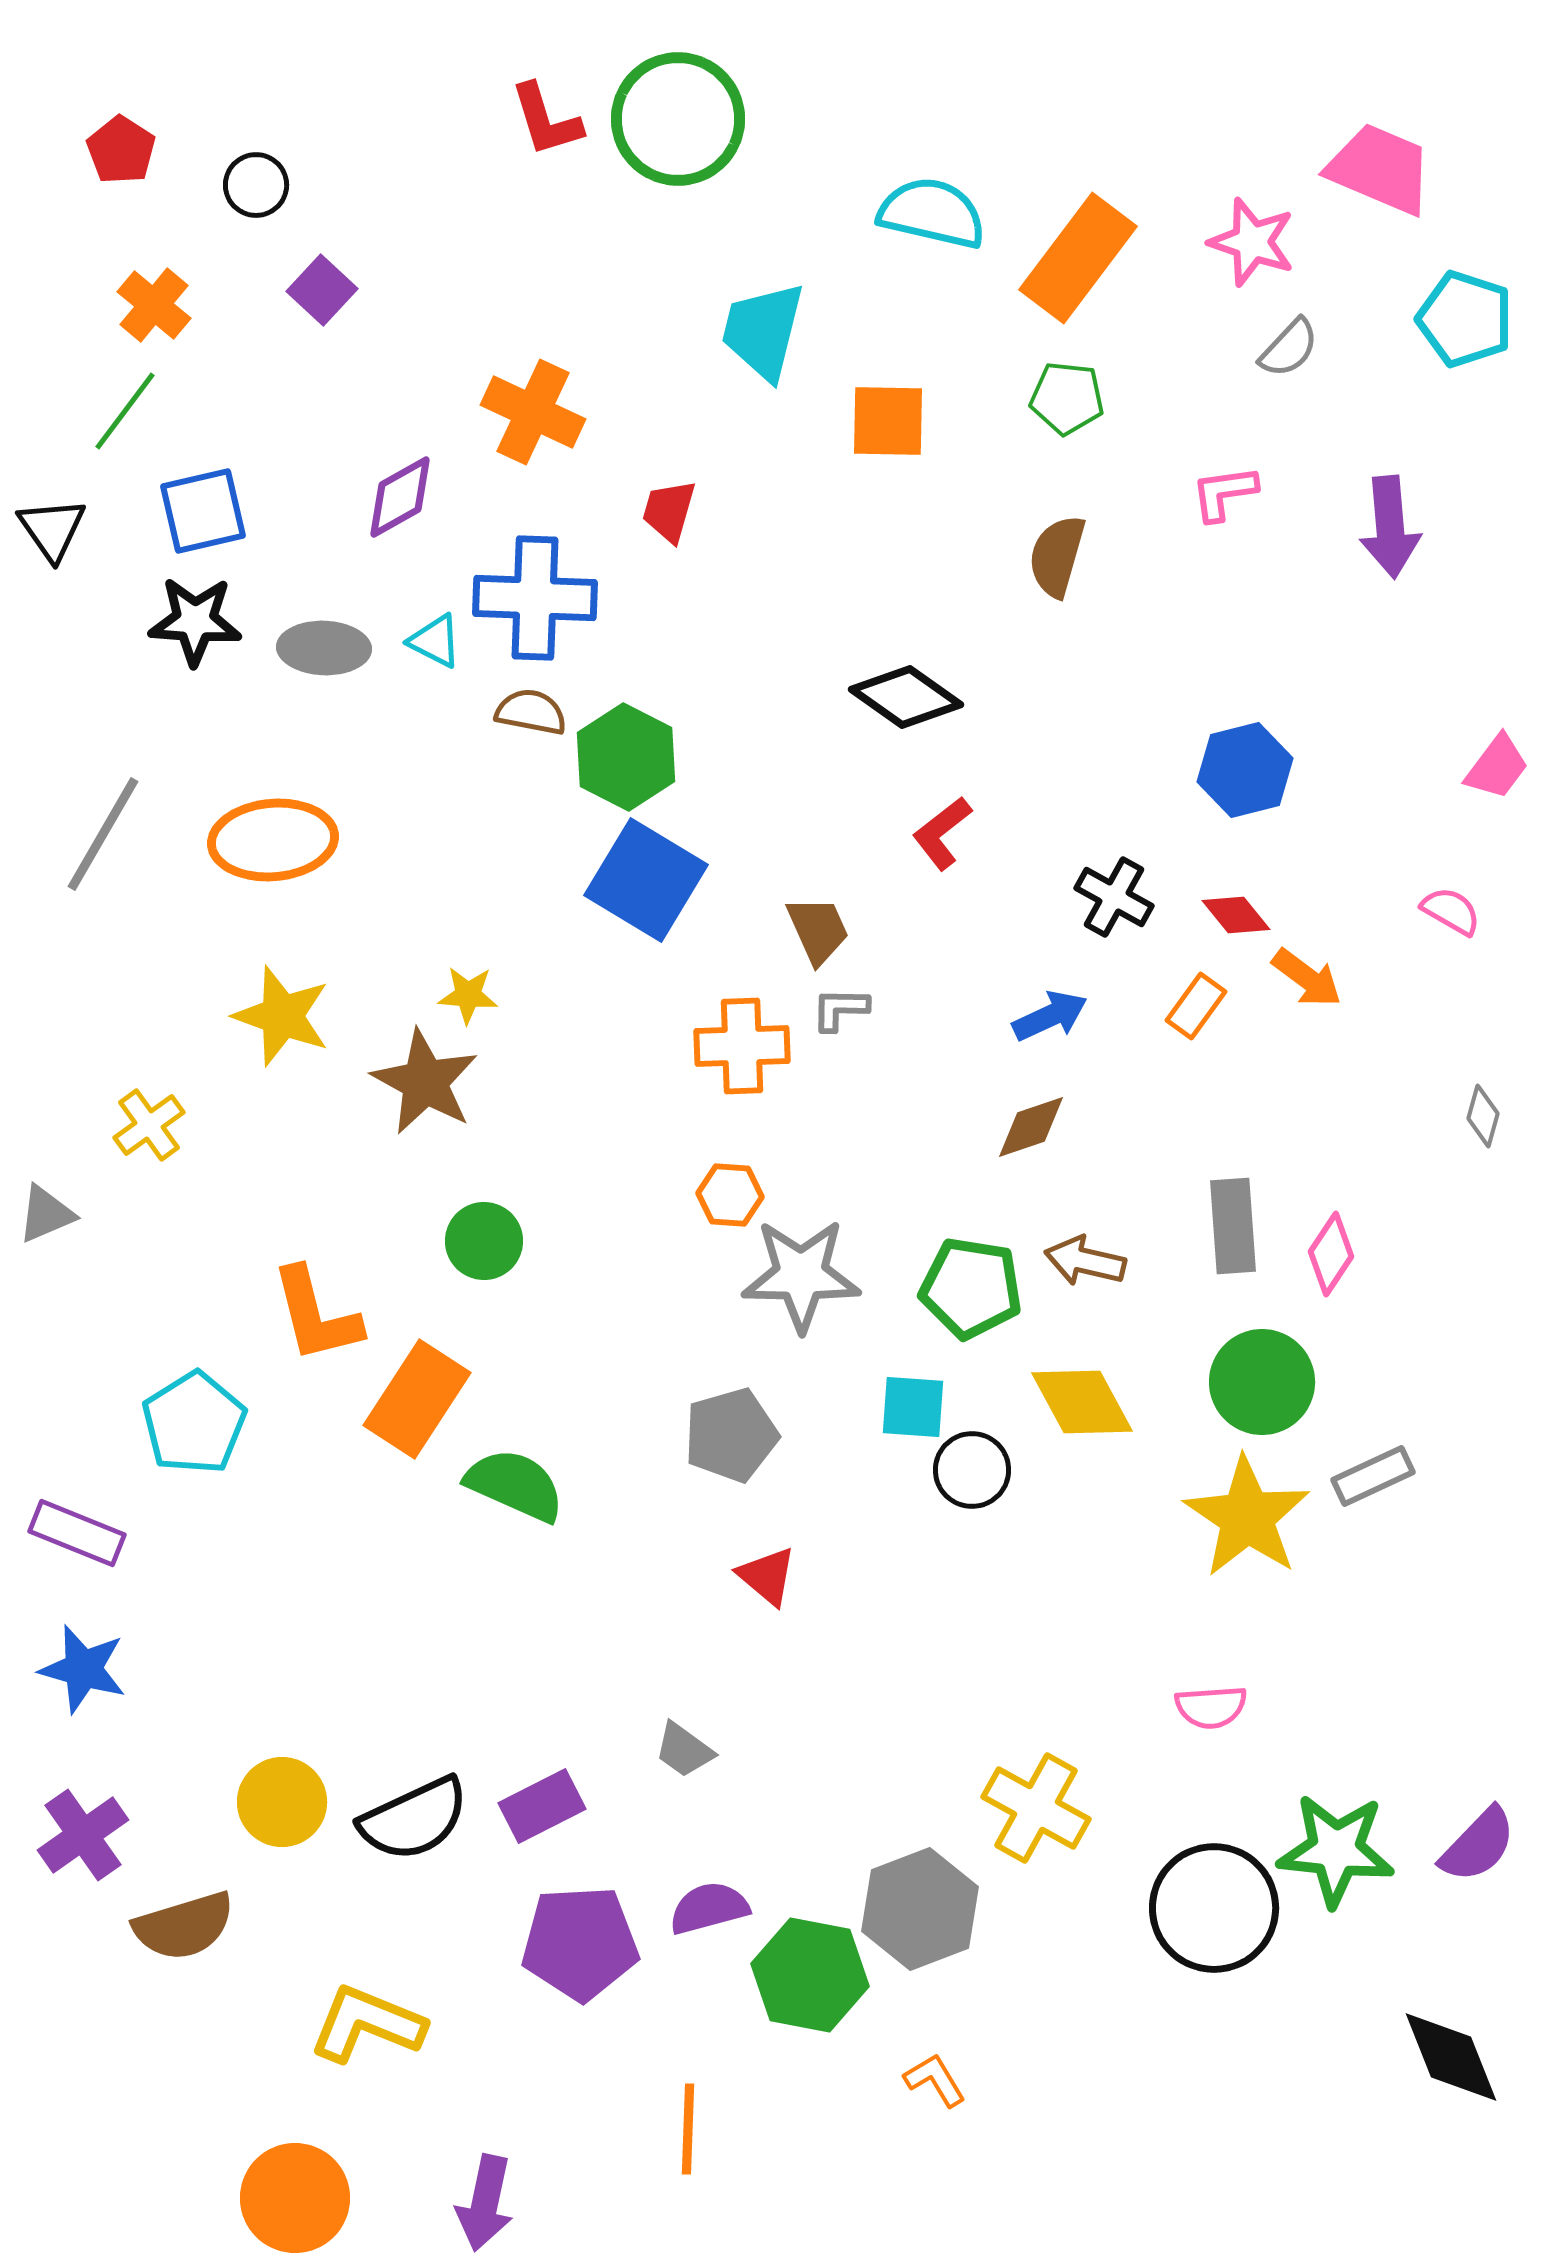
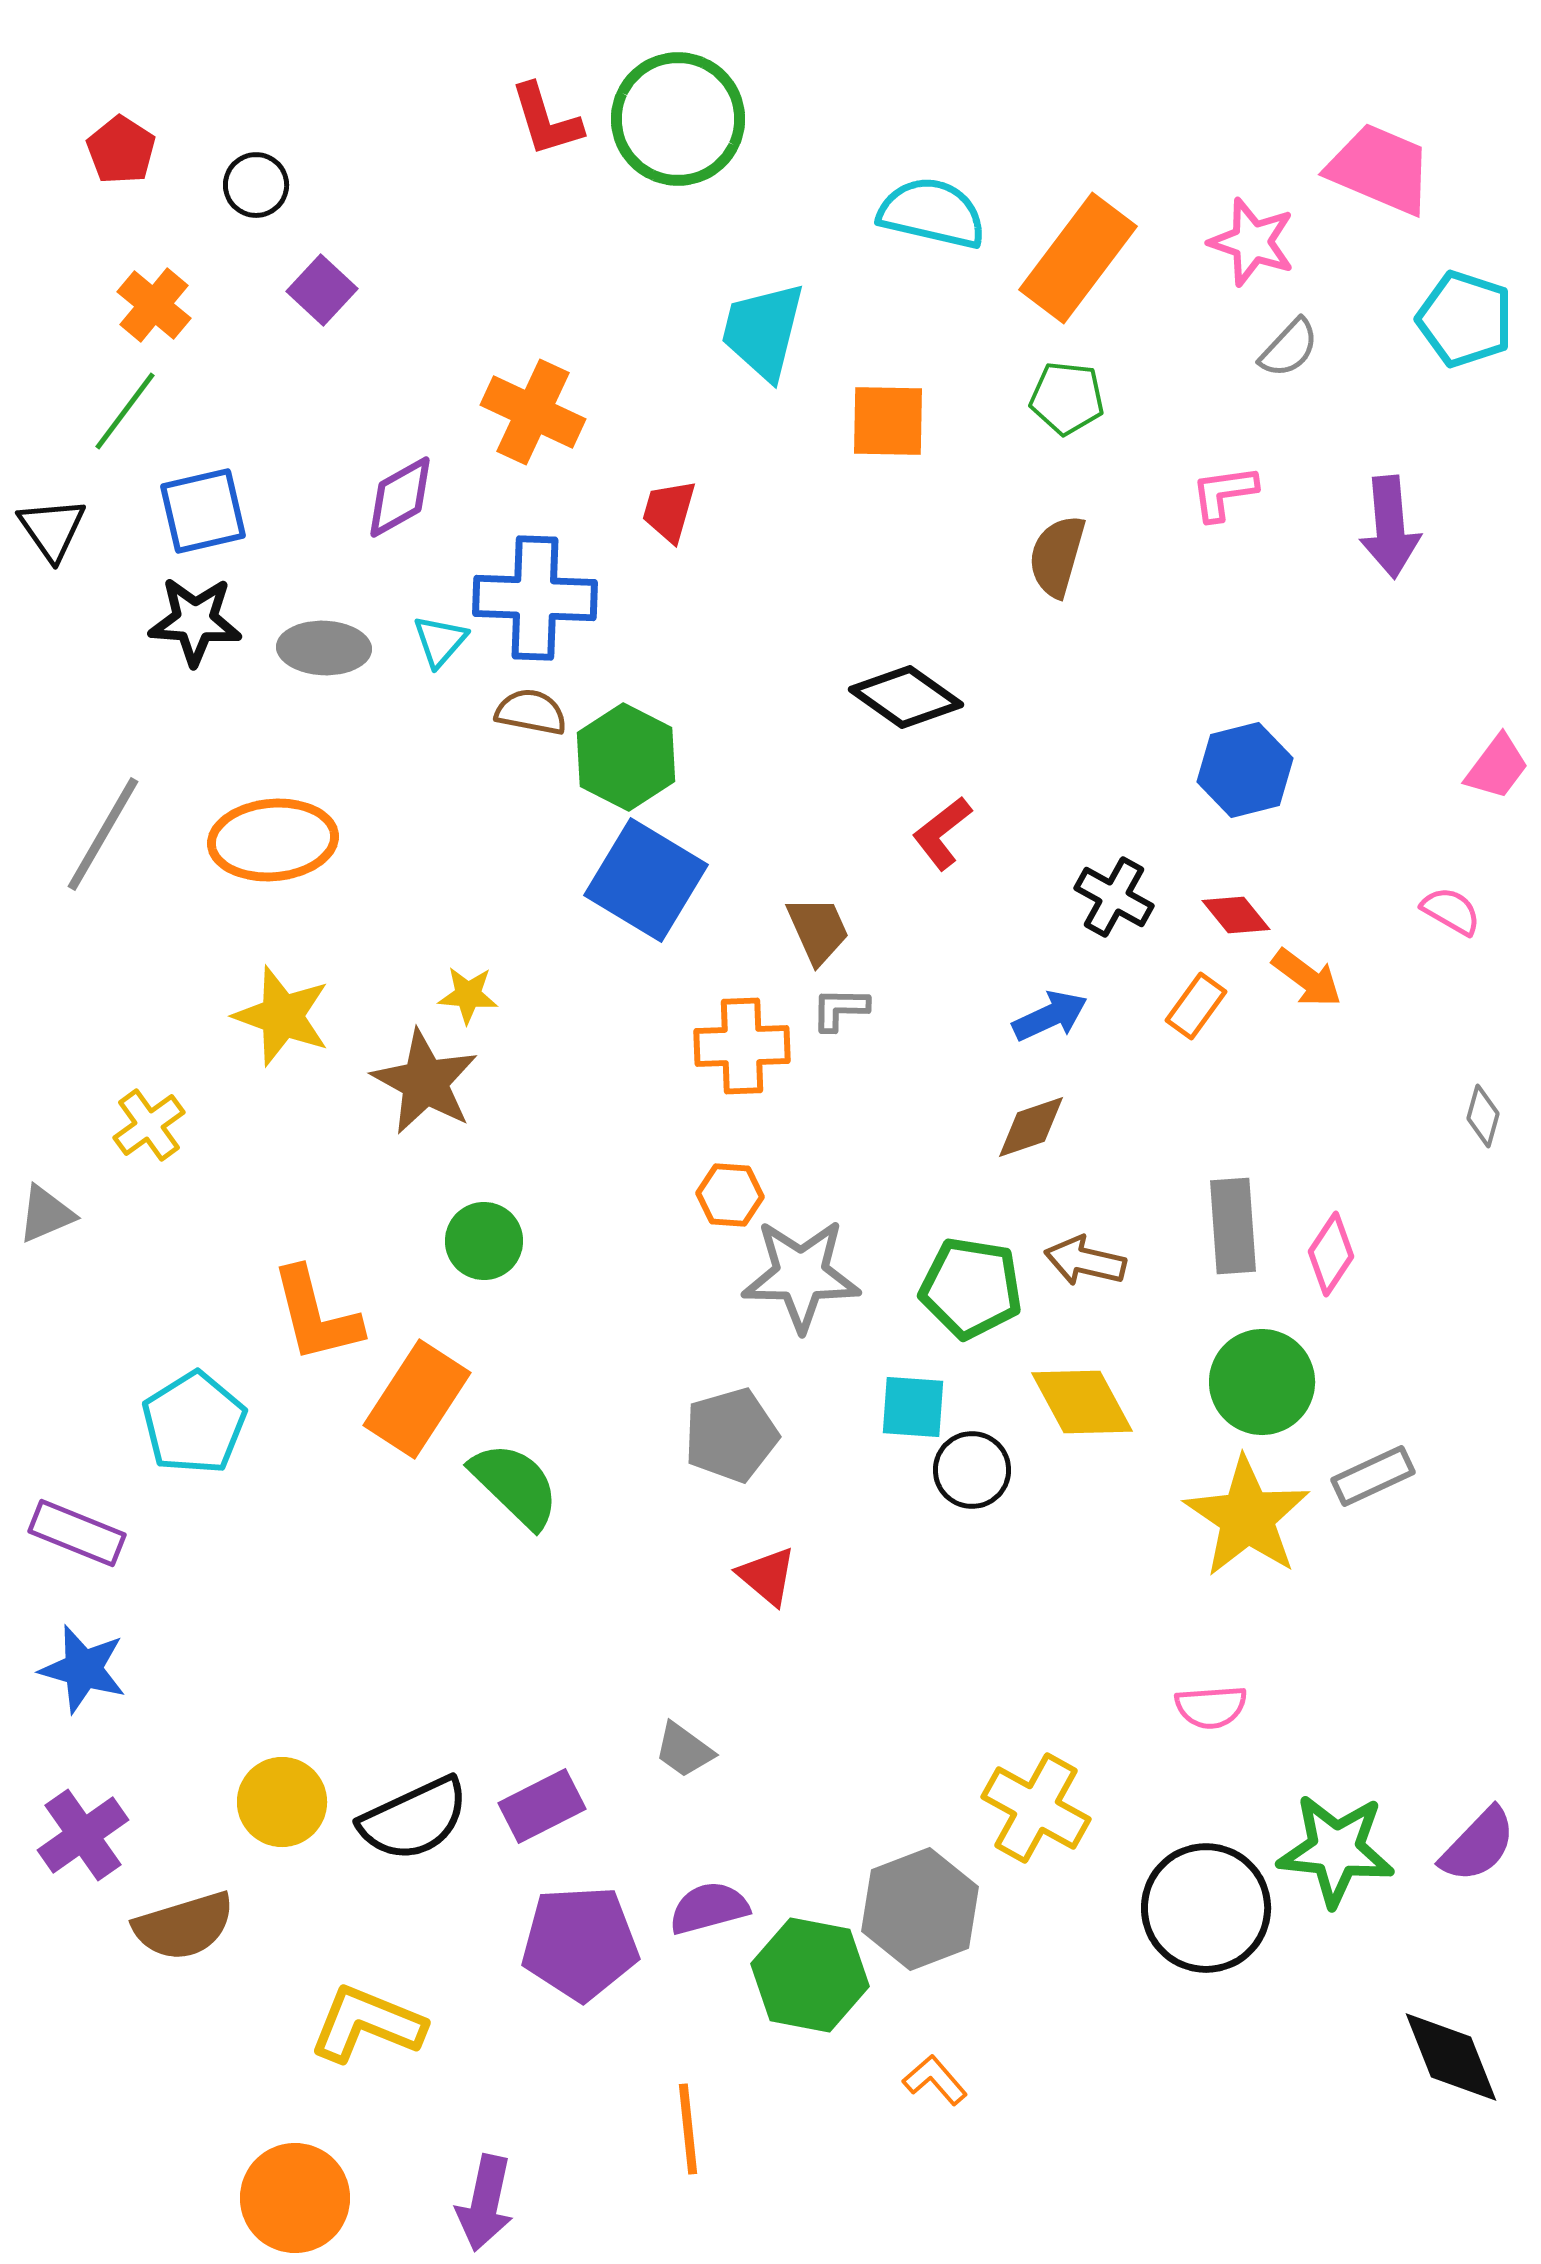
cyan triangle at (435, 641): moved 5 px right; rotated 44 degrees clockwise
green semicircle at (515, 1485): rotated 20 degrees clockwise
black circle at (1214, 1908): moved 8 px left
orange L-shape at (935, 2080): rotated 10 degrees counterclockwise
orange line at (688, 2129): rotated 8 degrees counterclockwise
